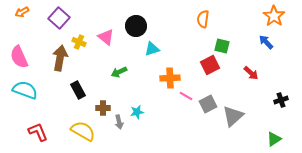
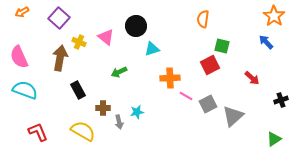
red arrow: moved 1 px right, 5 px down
